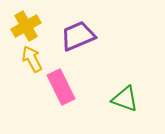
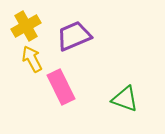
purple trapezoid: moved 4 px left
